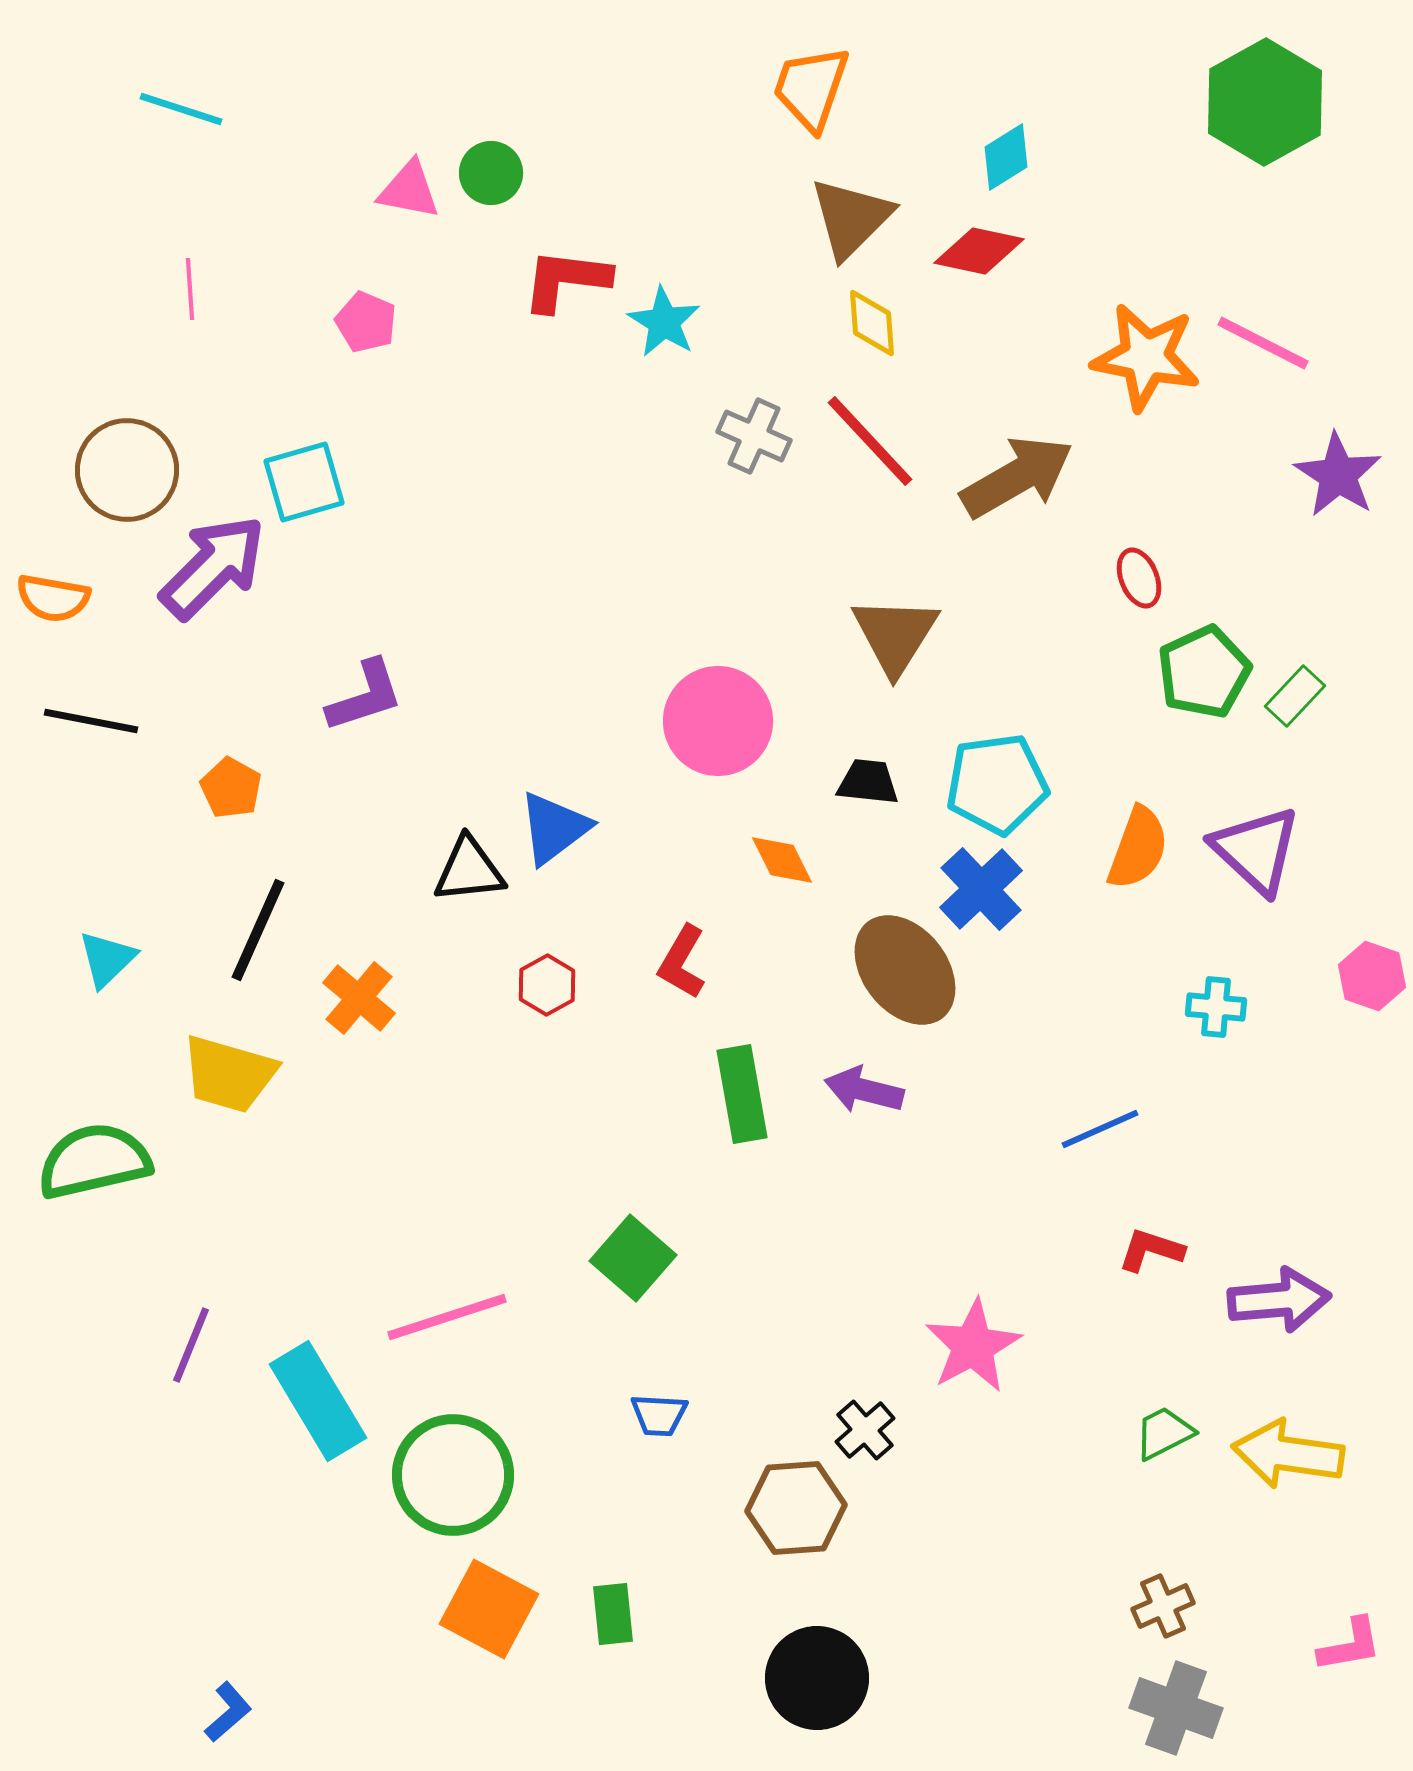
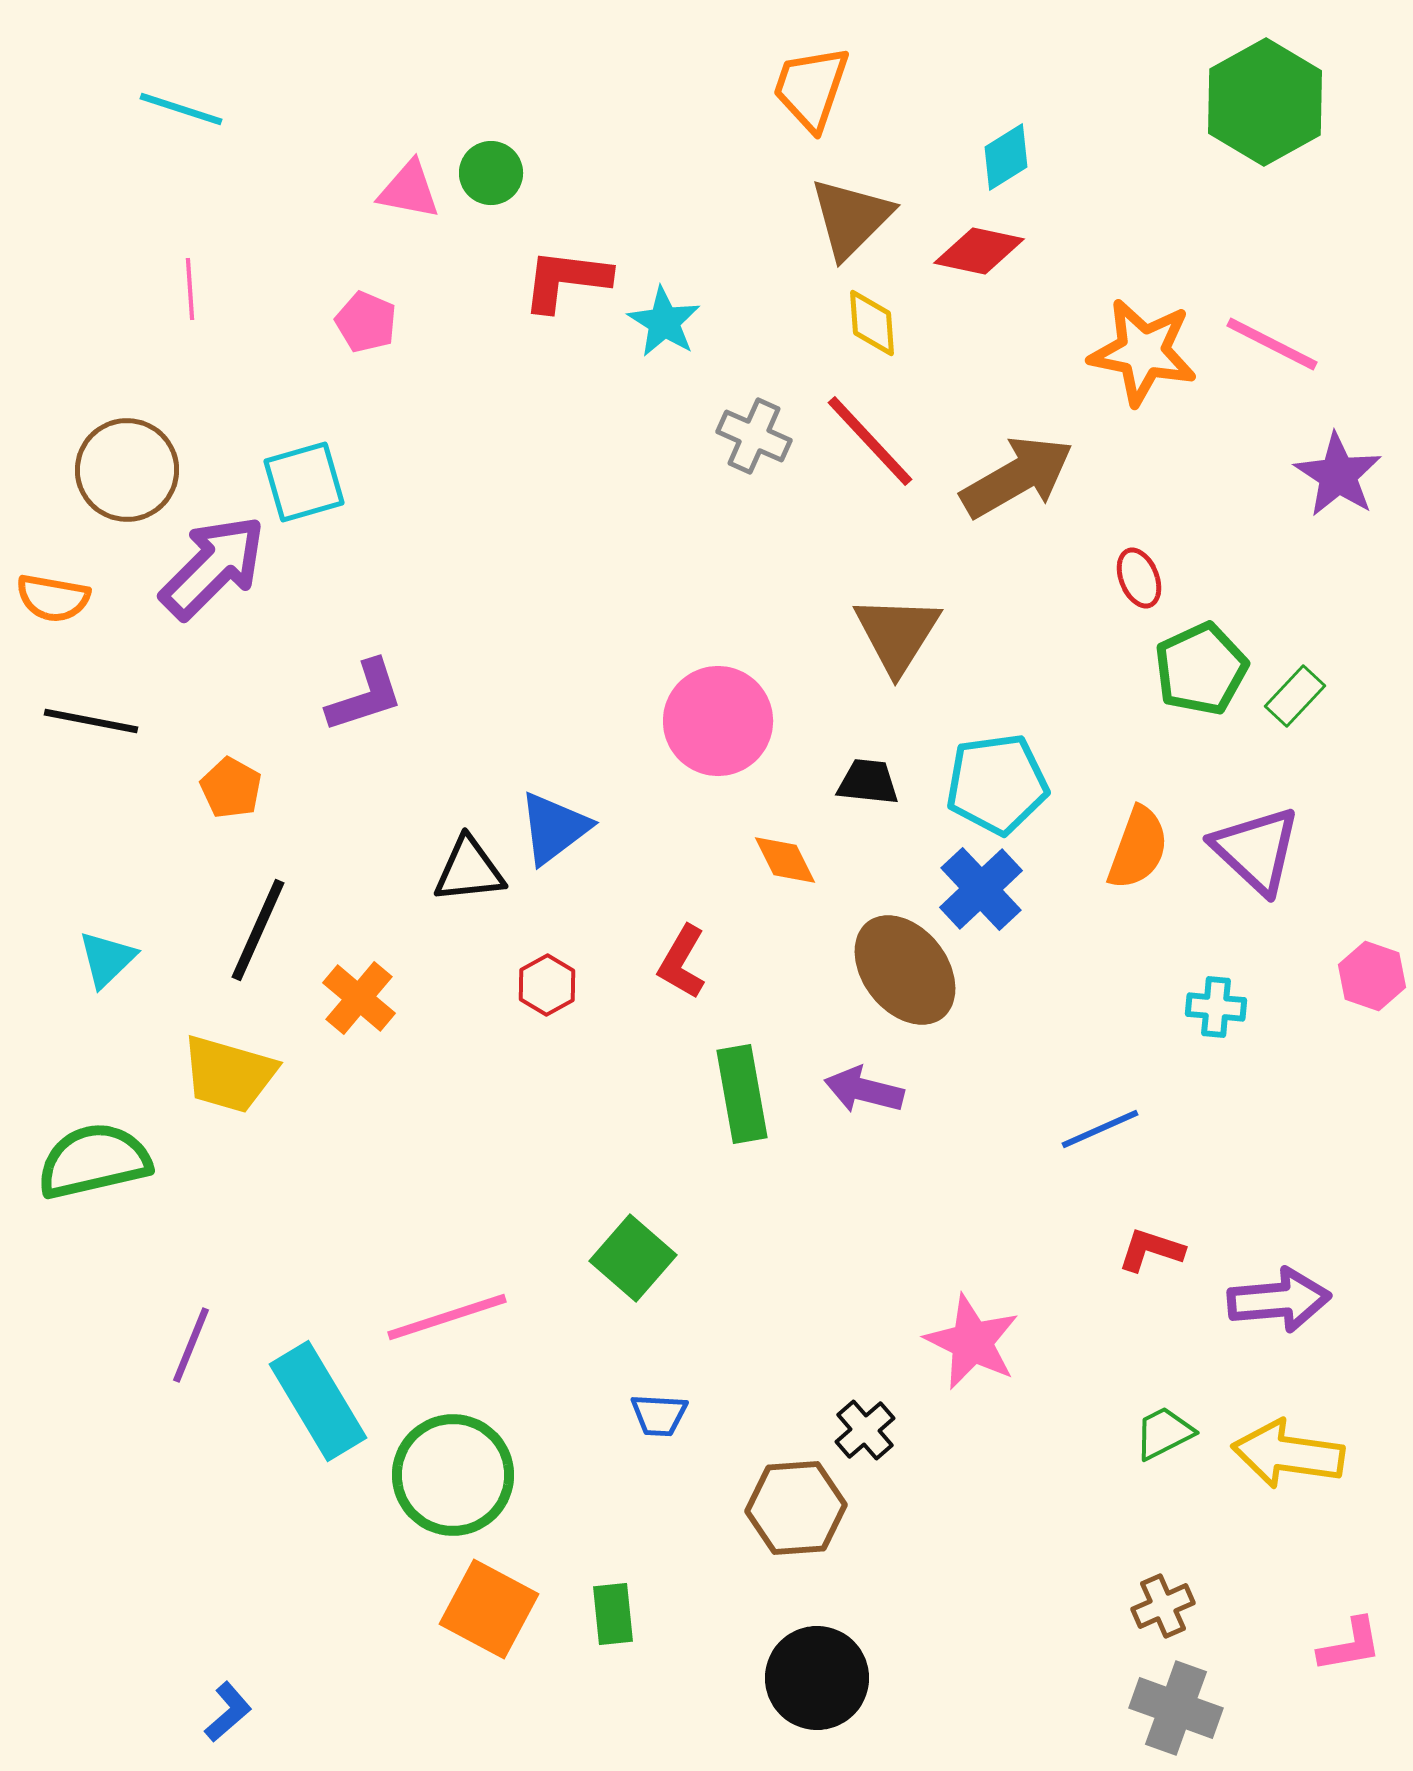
pink line at (1263, 343): moved 9 px right, 1 px down
orange star at (1146, 357): moved 3 px left, 5 px up
brown triangle at (895, 635): moved 2 px right, 1 px up
green pentagon at (1204, 672): moved 3 px left, 3 px up
orange diamond at (782, 860): moved 3 px right
pink star at (973, 1346): moved 1 px left, 4 px up; rotated 18 degrees counterclockwise
